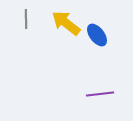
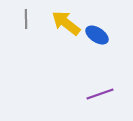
blue ellipse: rotated 20 degrees counterclockwise
purple line: rotated 12 degrees counterclockwise
